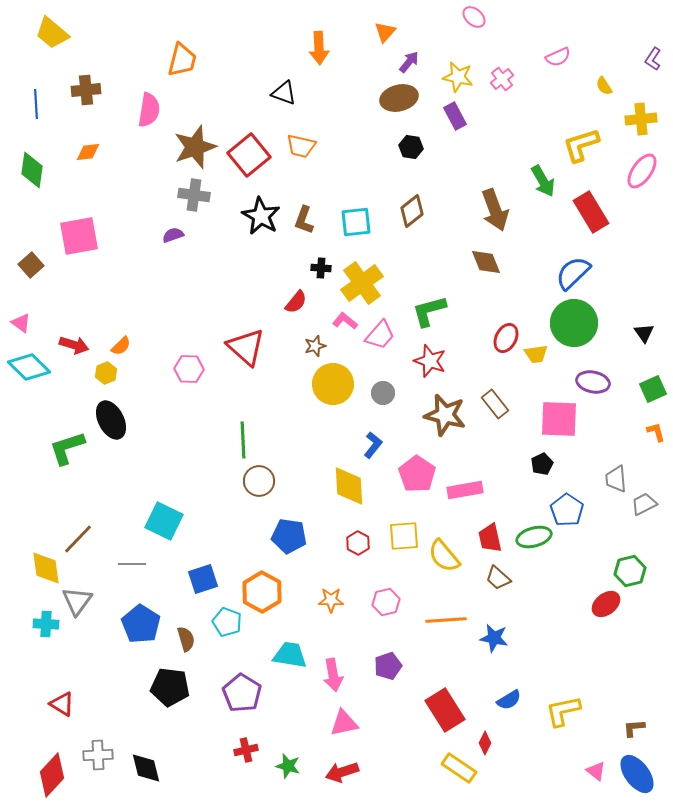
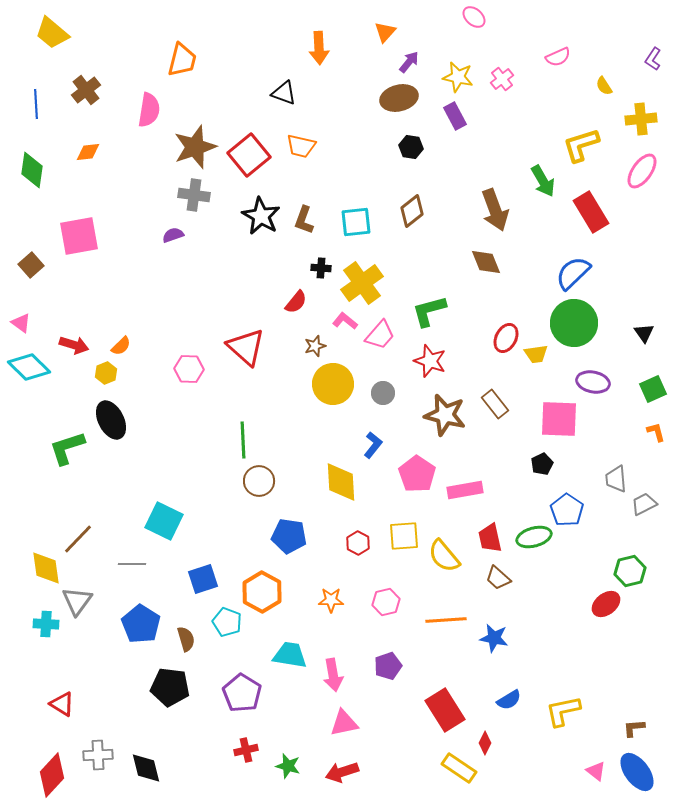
brown cross at (86, 90): rotated 32 degrees counterclockwise
yellow diamond at (349, 486): moved 8 px left, 4 px up
blue ellipse at (637, 774): moved 2 px up
